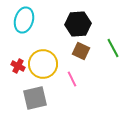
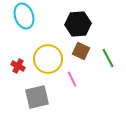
cyan ellipse: moved 4 px up; rotated 35 degrees counterclockwise
green line: moved 5 px left, 10 px down
yellow circle: moved 5 px right, 5 px up
gray square: moved 2 px right, 1 px up
